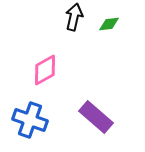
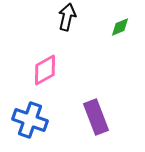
black arrow: moved 7 px left
green diamond: moved 11 px right, 3 px down; rotated 15 degrees counterclockwise
purple rectangle: rotated 28 degrees clockwise
